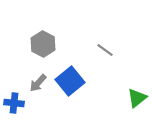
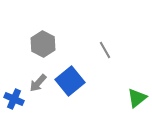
gray line: rotated 24 degrees clockwise
blue cross: moved 4 px up; rotated 18 degrees clockwise
